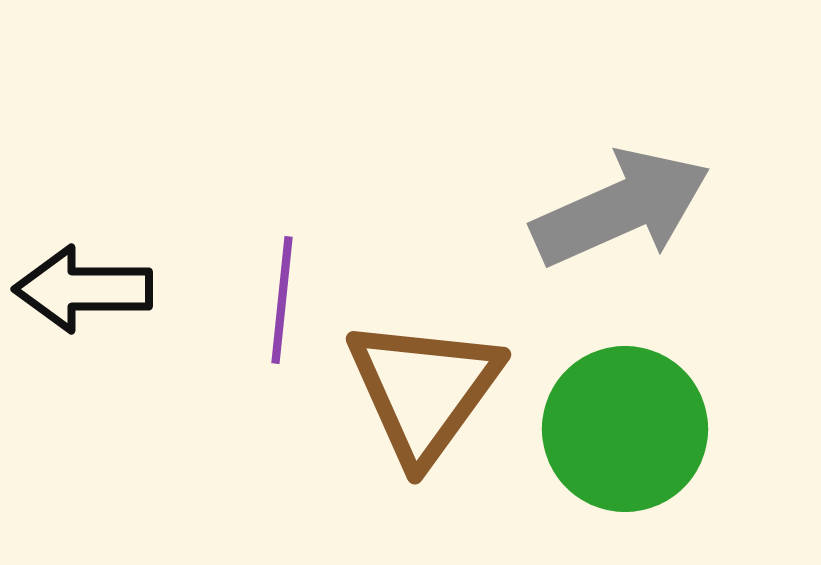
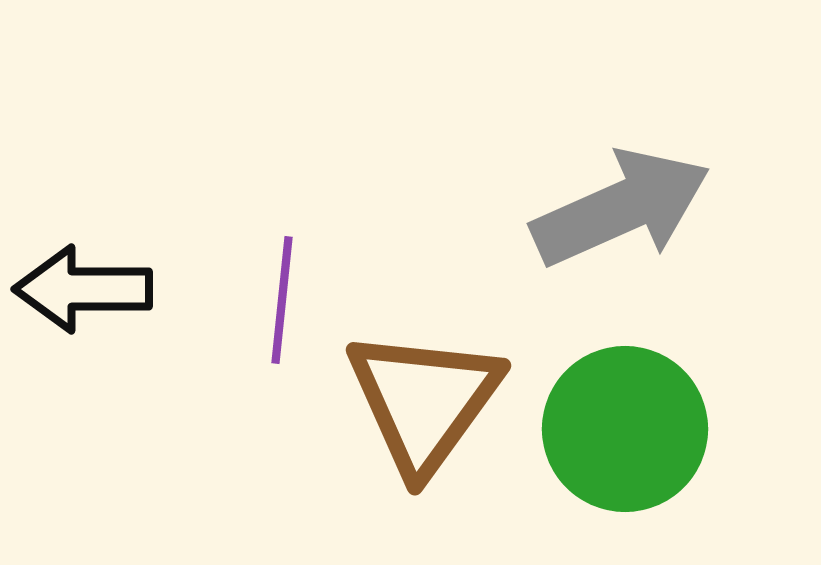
brown triangle: moved 11 px down
